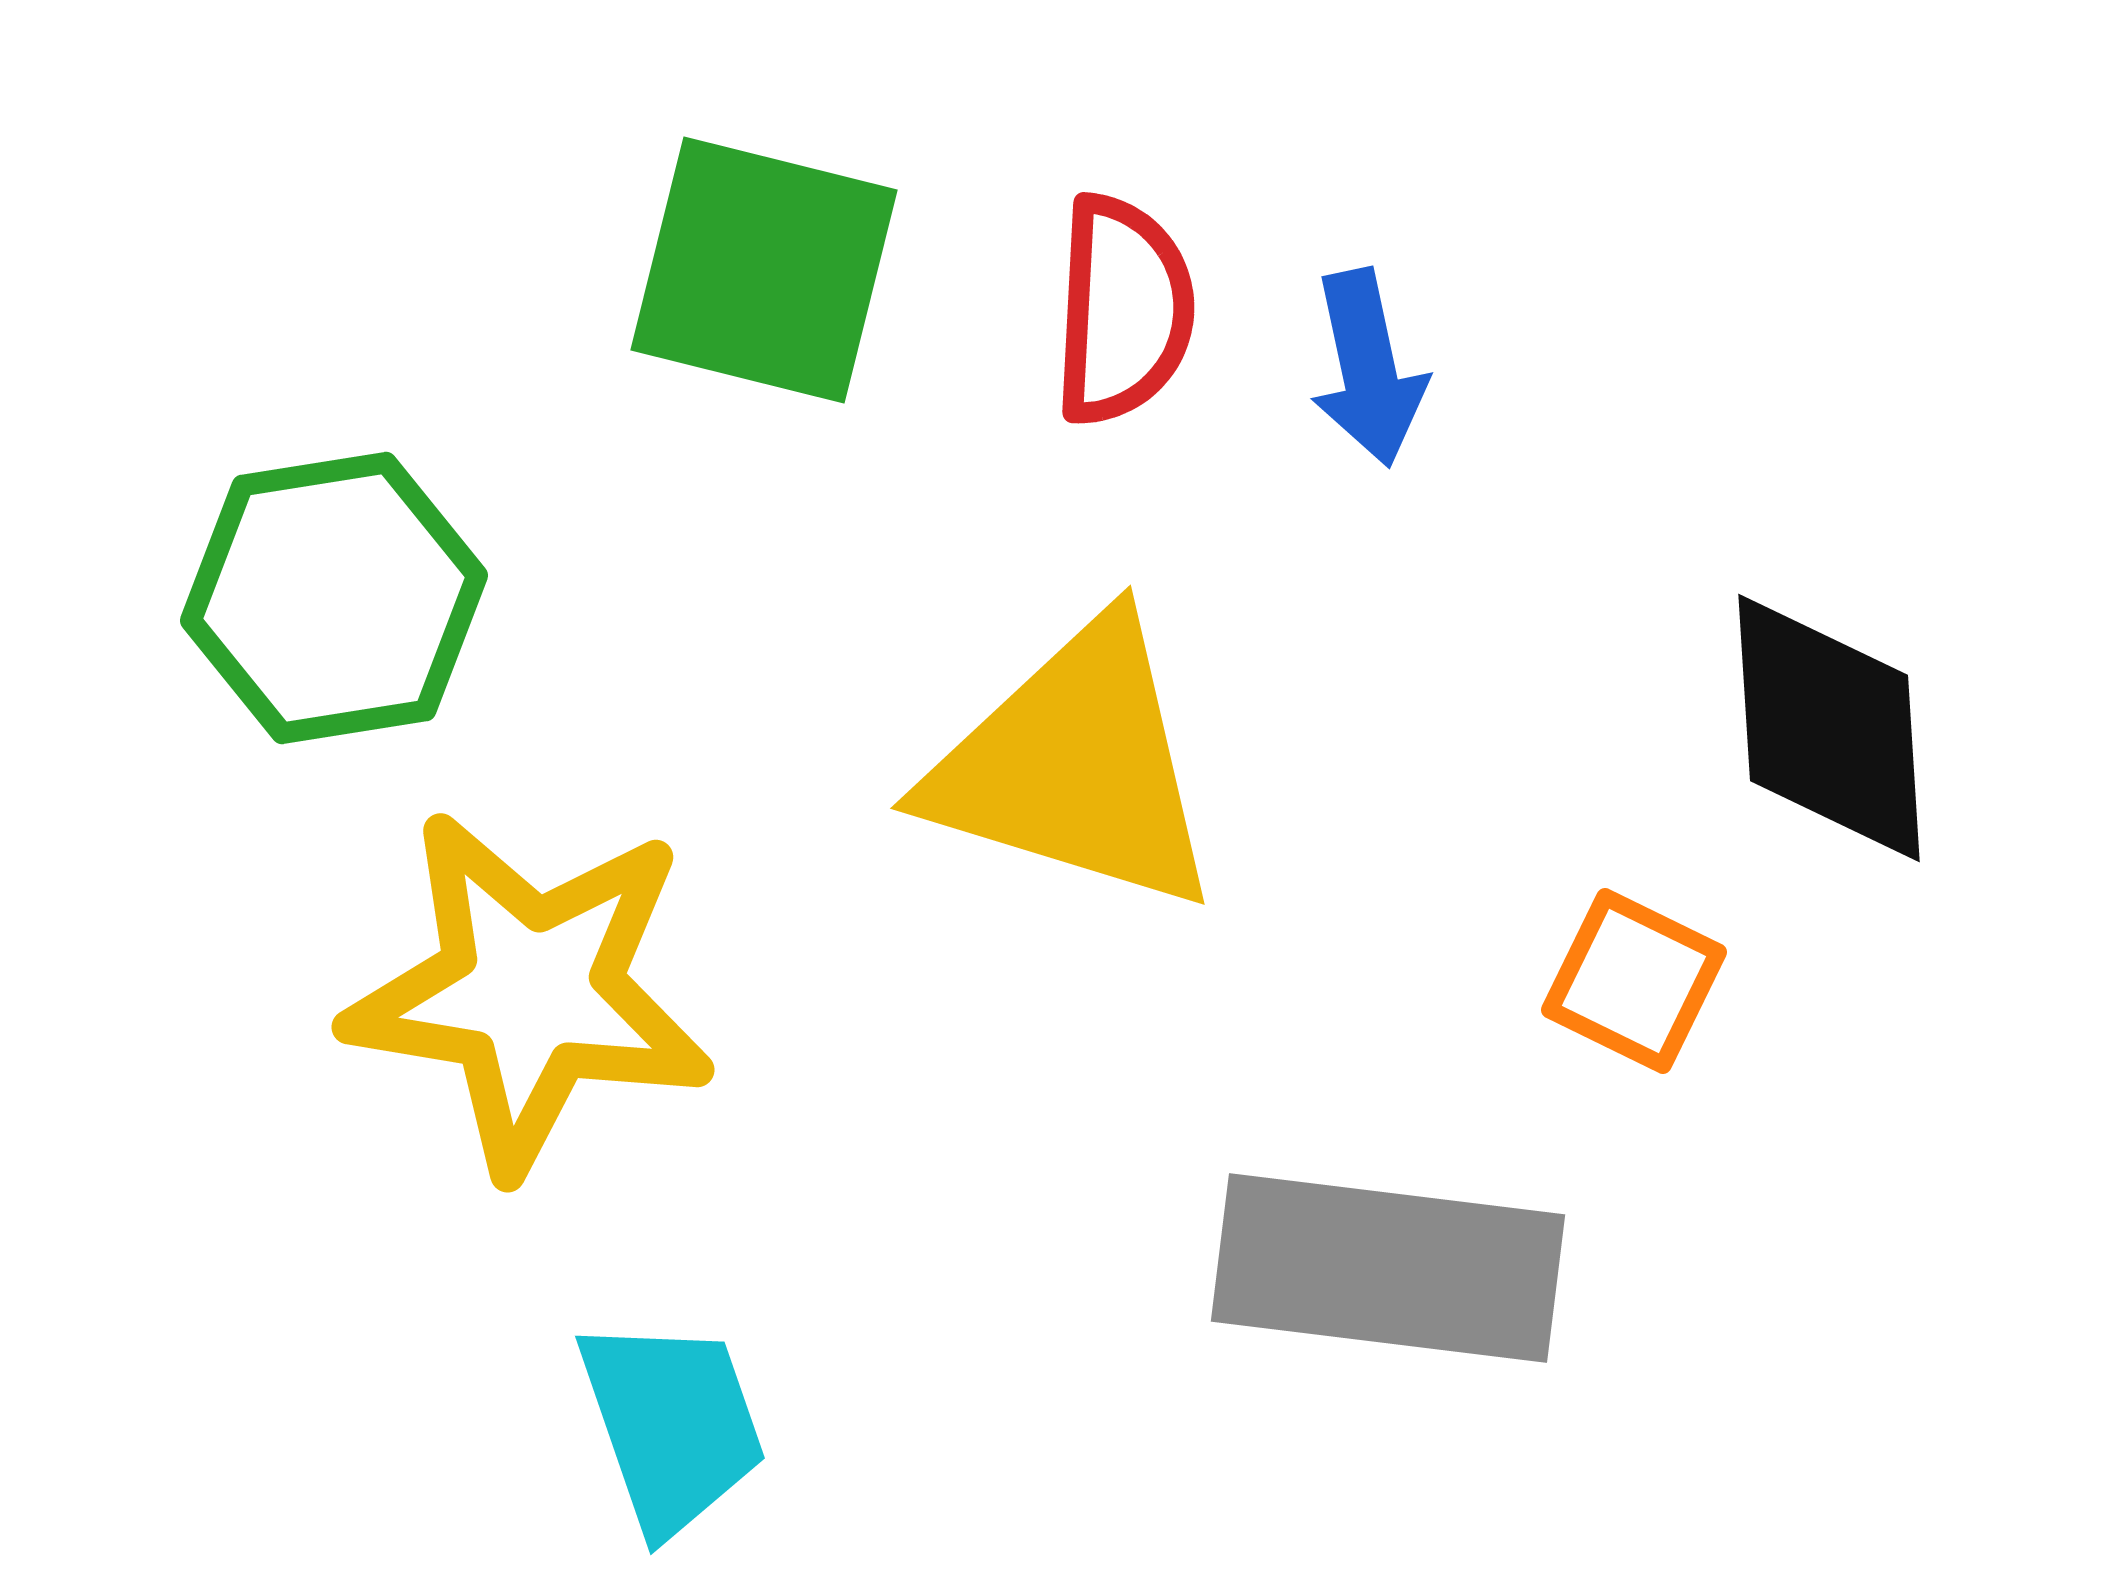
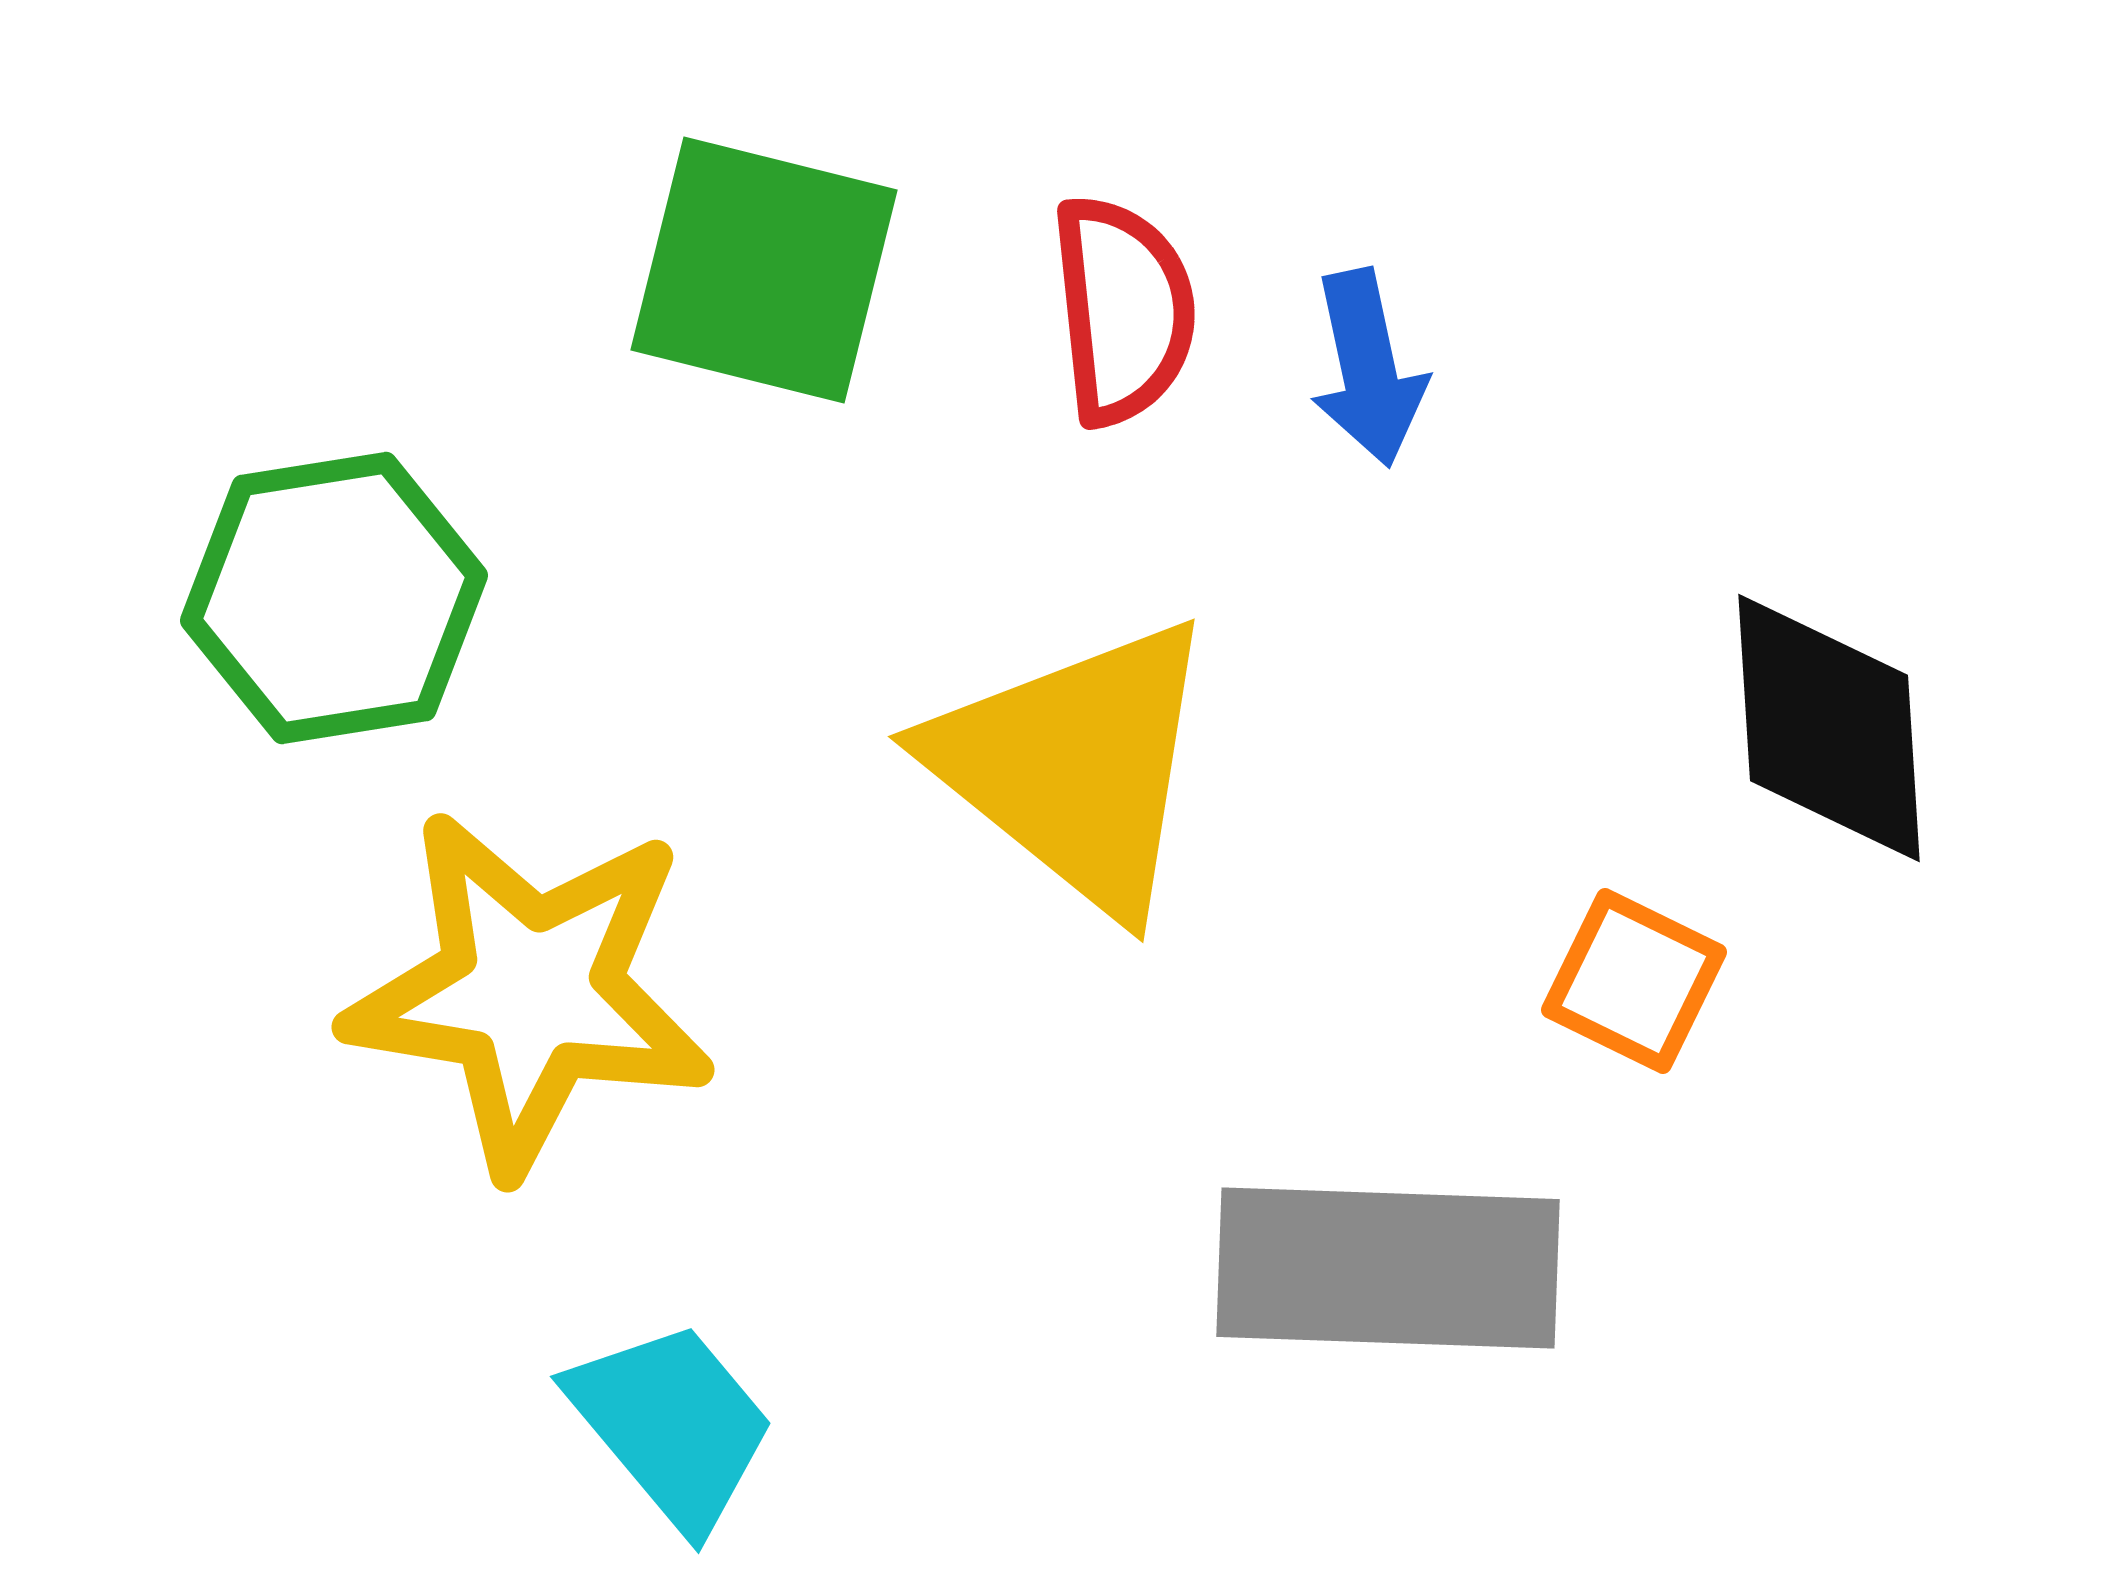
red semicircle: rotated 9 degrees counterclockwise
yellow triangle: rotated 22 degrees clockwise
gray rectangle: rotated 5 degrees counterclockwise
cyan trapezoid: rotated 21 degrees counterclockwise
